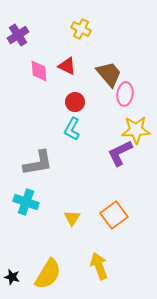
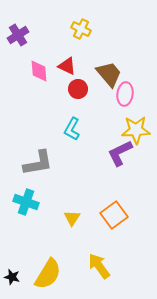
red circle: moved 3 px right, 13 px up
yellow arrow: rotated 16 degrees counterclockwise
